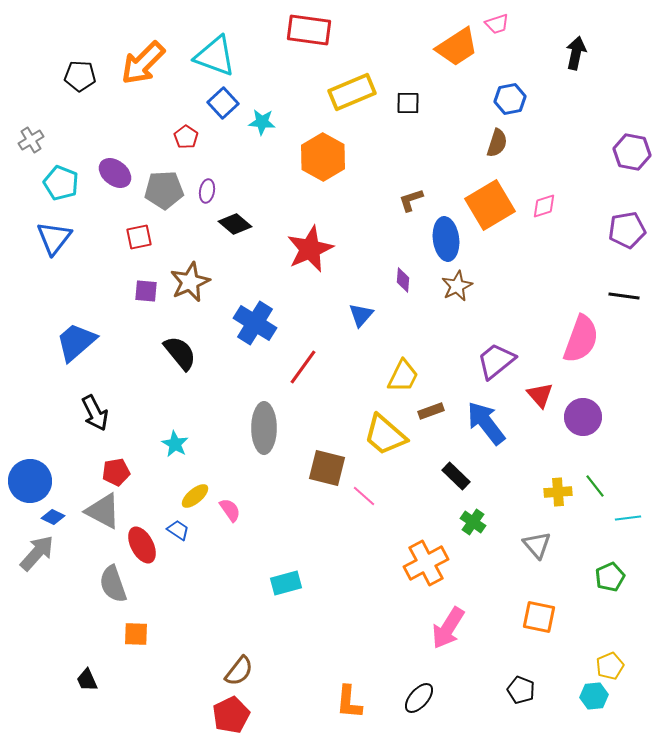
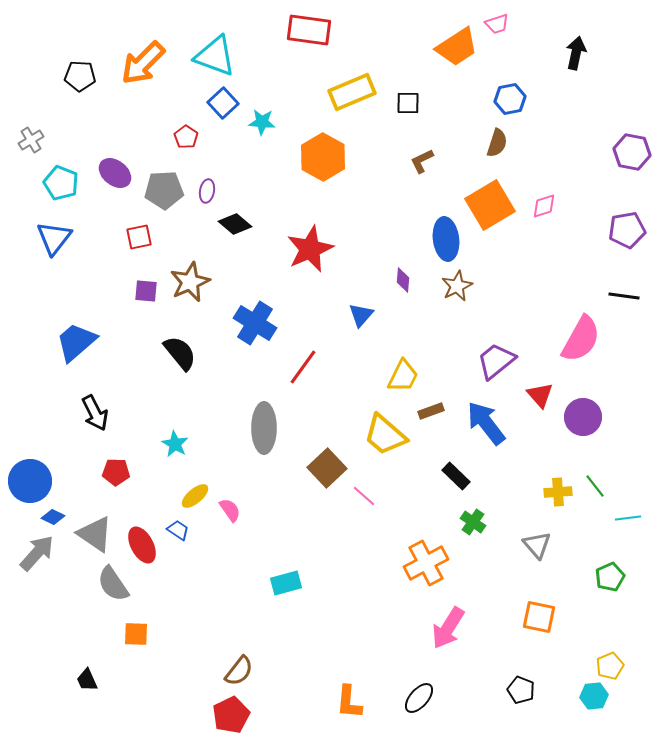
brown L-shape at (411, 200): moved 11 px right, 39 px up; rotated 8 degrees counterclockwise
pink semicircle at (581, 339): rotated 9 degrees clockwise
brown square at (327, 468): rotated 33 degrees clockwise
red pentagon at (116, 472): rotated 12 degrees clockwise
gray triangle at (103, 511): moved 8 px left, 23 px down; rotated 6 degrees clockwise
gray semicircle at (113, 584): rotated 15 degrees counterclockwise
